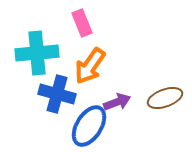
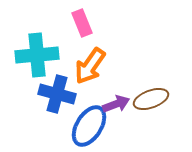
cyan cross: moved 2 px down
brown ellipse: moved 14 px left, 1 px down
purple arrow: moved 1 px left, 2 px down
